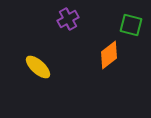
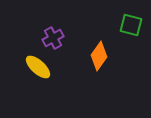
purple cross: moved 15 px left, 19 px down
orange diamond: moved 10 px left, 1 px down; rotated 16 degrees counterclockwise
